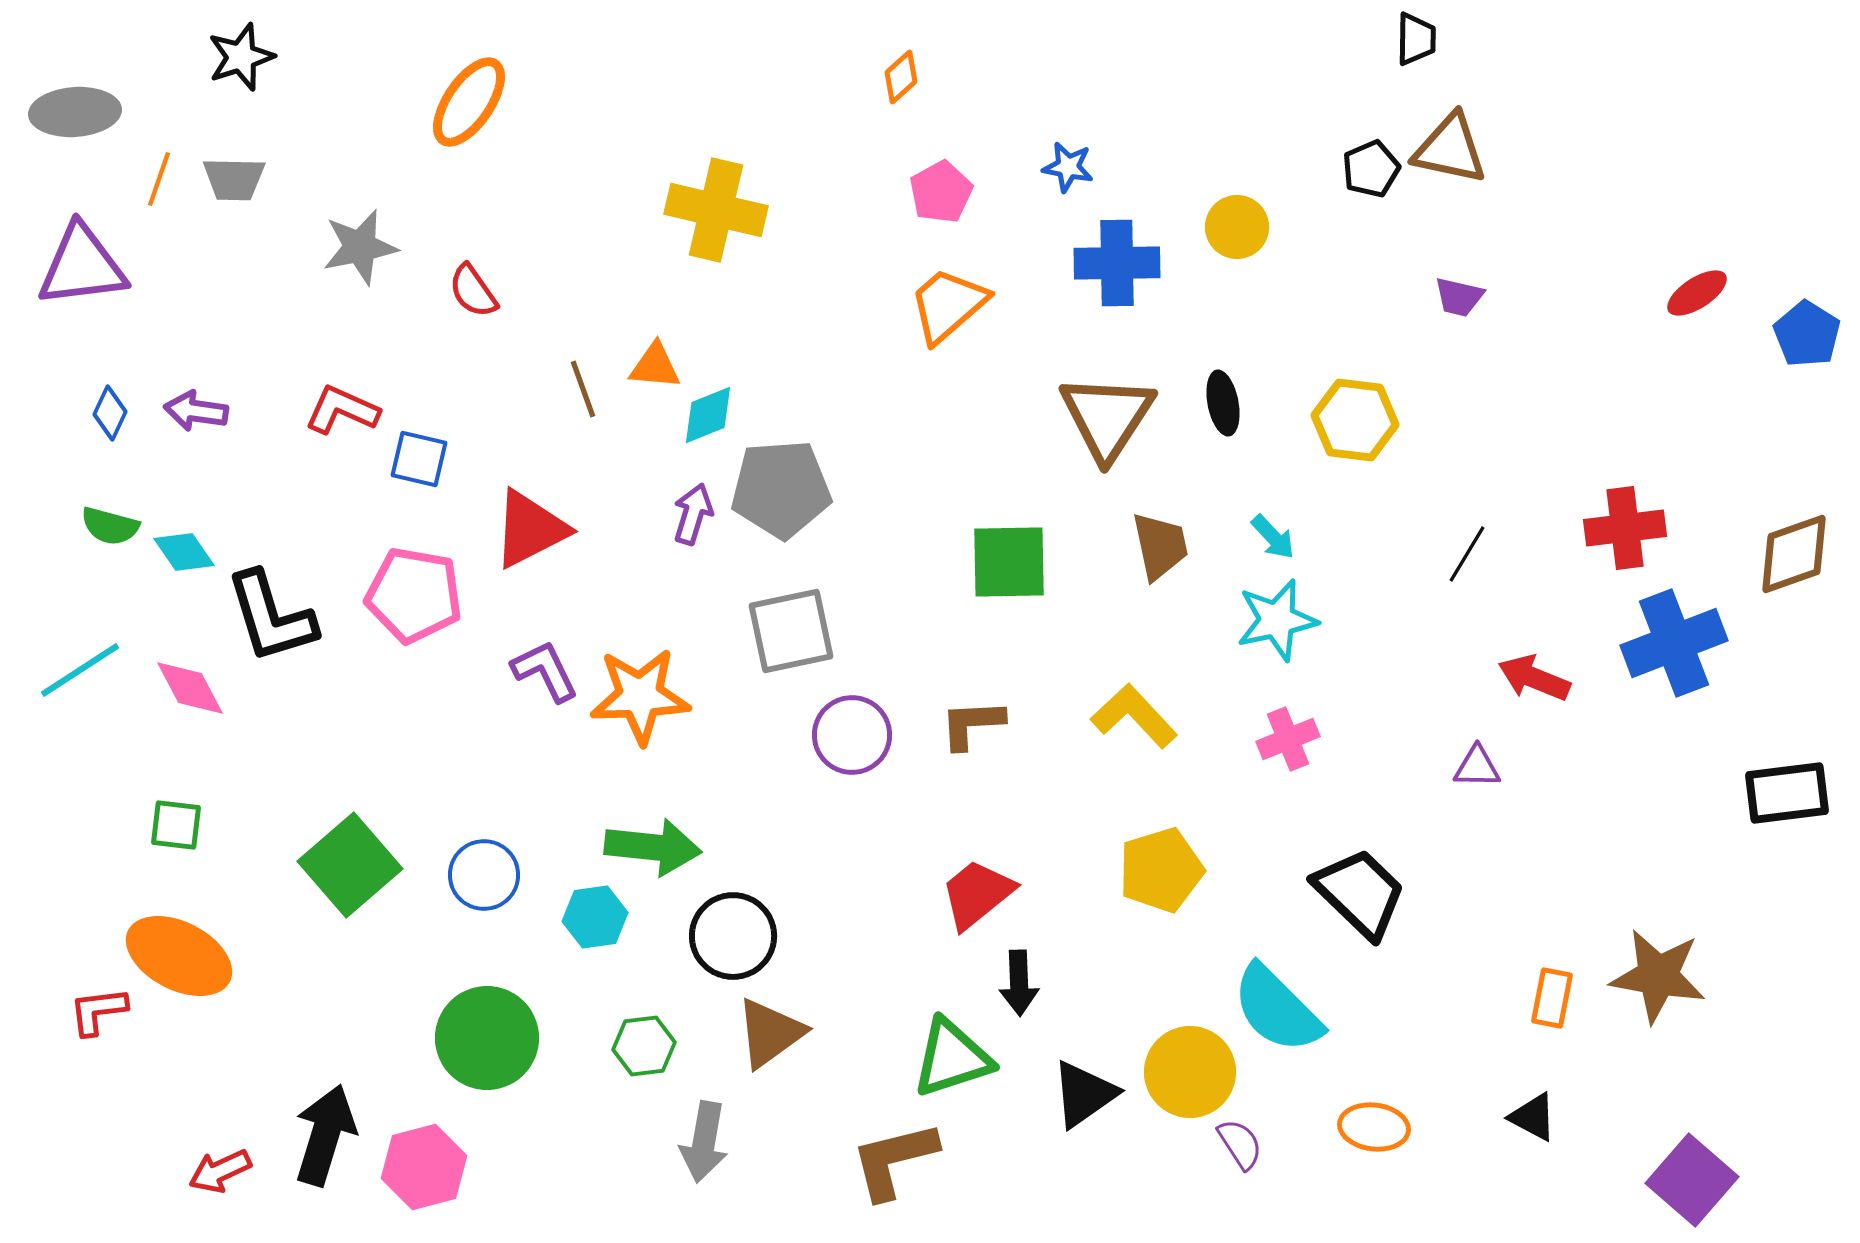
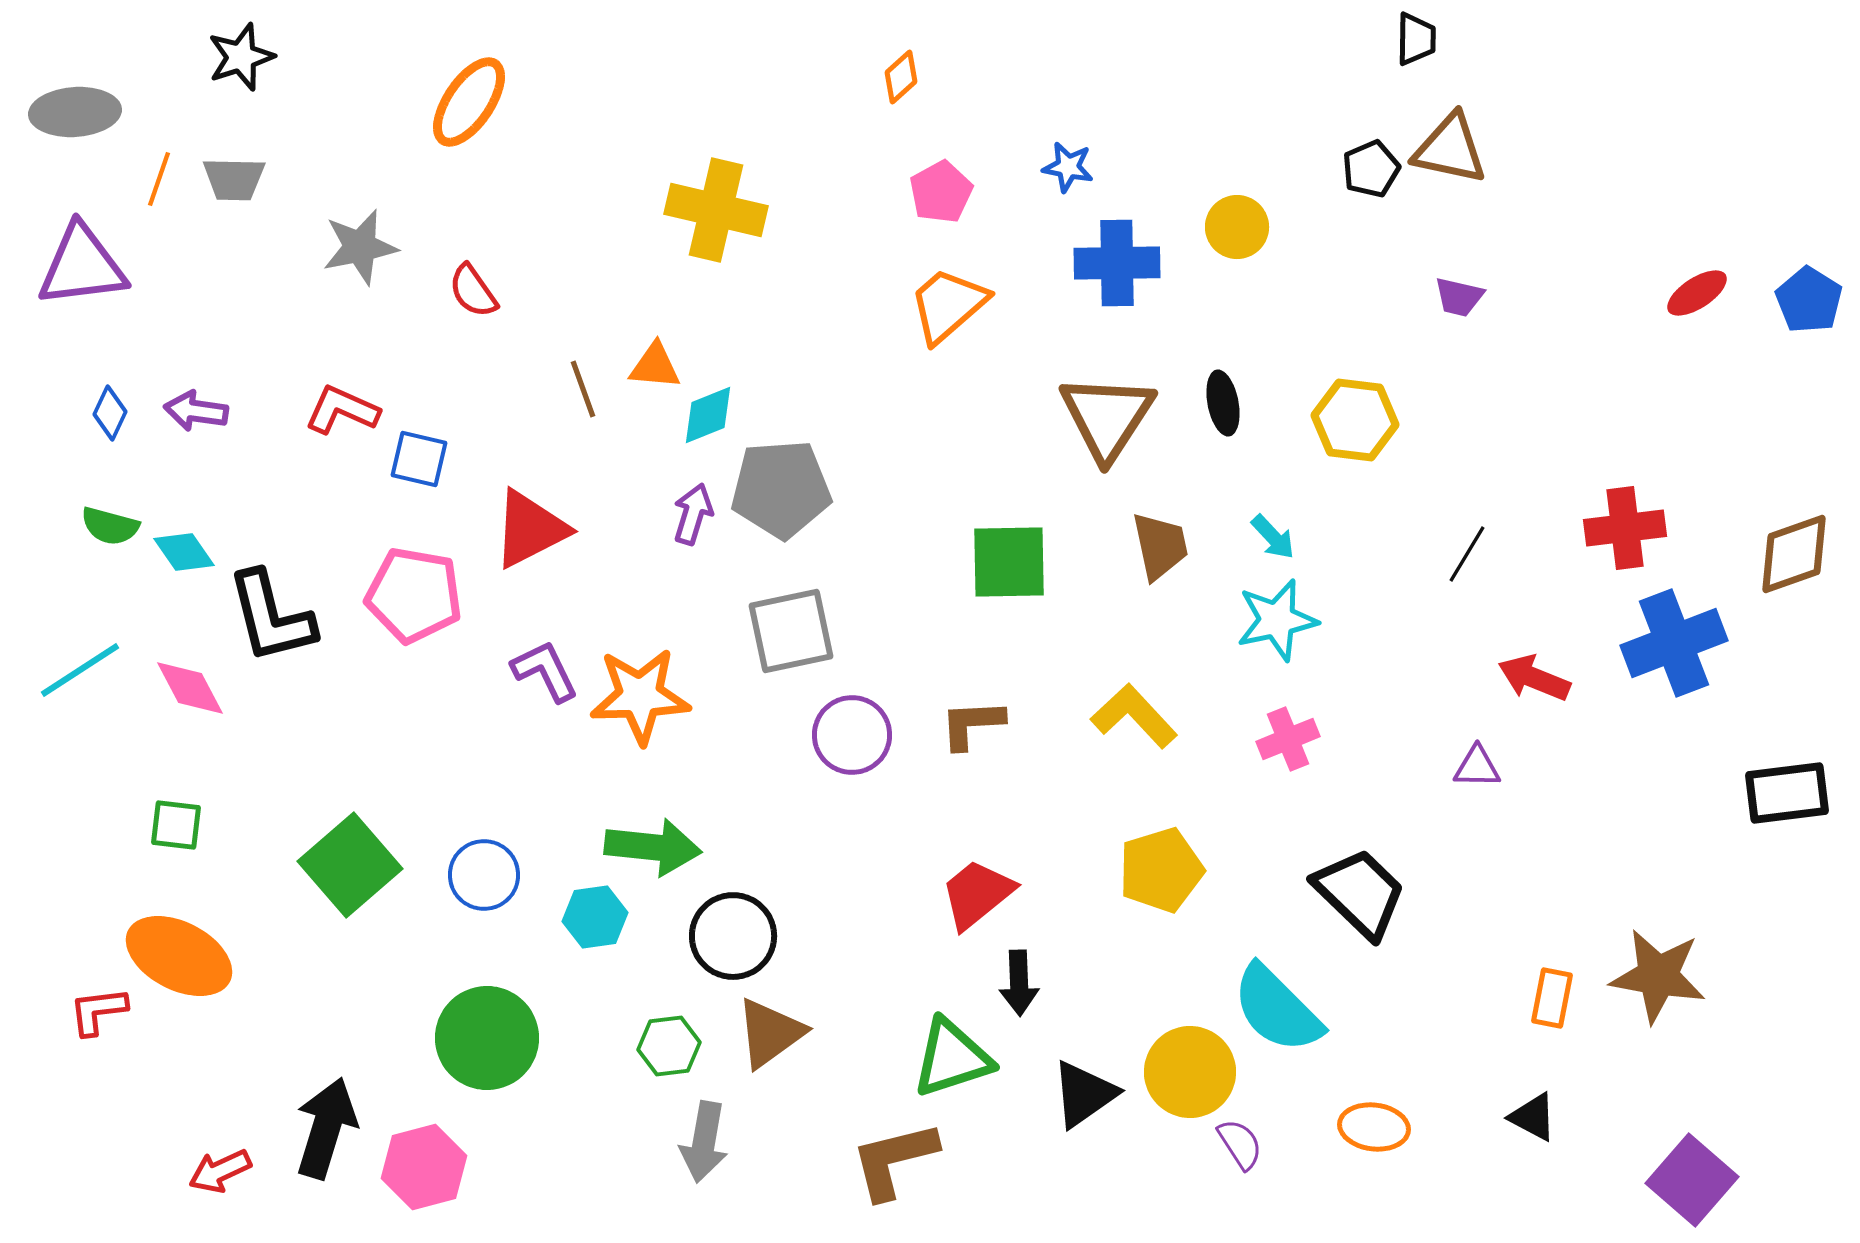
blue pentagon at (1807, 334): moved 2 px right, 34 px up
black L-shape at (271, 617): rotated 3 degrees clockwise
green hexagon at (644, 1046): moved 25 px right
black arrow at (325, 1135): moved 1 px right, 7 px up
